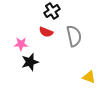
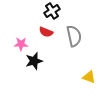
black star: moved 4 px right, 1 px up
